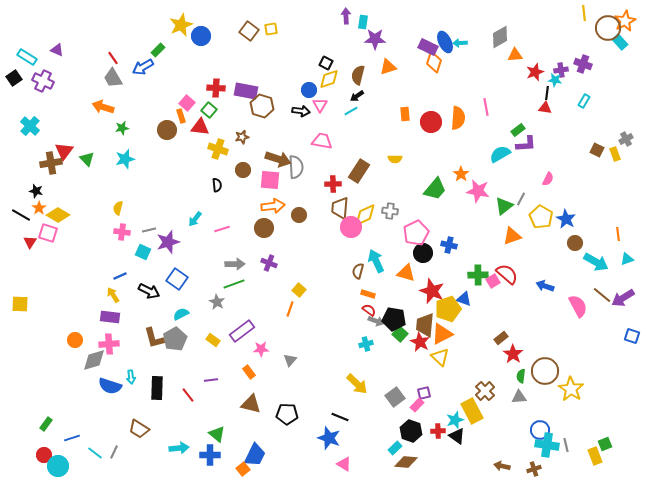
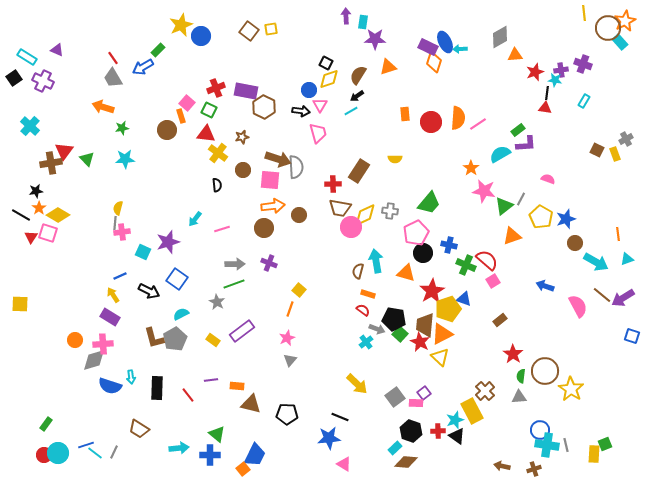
cyan arrow at (460, 43): moved 6 px down
brown semicircle at (358, 75): rotated 18 degrees clockwise
red cross at (216, 88): rotated 24 degrees counterclockwise
brown hexagon at (262, 106): moved 2 px right, 1 px down; rotated 10 degrees clockwise
pink line at (486, 107): moved 8 px left, 17 px down; rotated 66 degrees clockwise
green square at (209, 110): rotated 14 degrees counterclockwise
red triangle at (200, 127): moved 6 px right, 7 px down
pink trapezoid at (322, 141): moved 4 px left, 8 px up; rotated 65 degrees clockwise
yellow cross at (218, 149): moved 4 px down; rotated 18 degrees clockwise
cyan star at (125, 159): rotated 12 degrees clockwise
orange star at (461, 174): moved 10 px right, 6 px up
pink semicircle at (548, 179): rotated 96 degrees counterclockwise
green trapezoid at (435, 189): moved 6 px left, 14 px down
black star at (36, 191): rotated 24 degrees counterclockwise
pink star at (478, 191): moved 6 px right
brown trapezoid at (340, 208): rotated 85 degrees counterclockwise
blue star at (566, 219): rotated 24 degrees clockwise
gray line at (149, 230): moved 34 px left, 7 px up; rotated 72 degrees counterclockwise
pink cross at (122, 232): rotated 14 degrees counterclockwise
red triangle at (30, 242): moved 1 px right, 5 px up
cyan arrow at (376, 261): rotated 15 degrees clockwise
red semicircle at (507, 274): moved 20 px left, 14 px up
green cross at (478, 275): moved 12 px left, 10 px up; rotated 24 degrees clockwise
red star at (432, 291): rotated 20 degrees clockwise
red semicircle at (369, 310): moved 6 px left
purple rectangle at (110, 317): rotated 24 degrees clockwise
gray arrow at (376, 321): moved 1 px right, 8 px down
brown rectangle at (501, 338): moved 1 px left, 18 px up
pink cross at (109, 344): moved 6 px left
cyan cross at (366, 344): moved 2 px up; rotated 24 degrees counterclockwise
pink star at (261, 349): moved 26 px right, 11 px up; rotated 21 degrees counterclockwise
orange rectangle at (249, 372): moved 12 px left, 14 px down; rotated 48 degrees counterclockwise
purple square at (424, 393): rotated 24 degrees counterclockwise
pink rectangle at (417, 405): moved 1 px left, 2 px up; rotated 48 degrees clockwise
blue line at (72, 438): moved 14 px right, 7 px down
blue star at (329, 438): rotated 25 degrees counterclockwise
yellow rectangle at (595, 456): moved 1 px left, 2 px up; rotated 24 degrees clockwise
cyan circle at (58, 466): moved 13 px up
